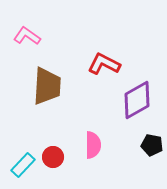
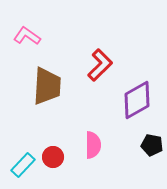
red L-shape: moved 4 px left, 1 px down; rotated 108 degrees clockwise
